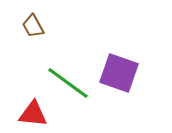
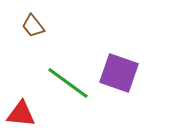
brown trapezoid: rotated 10 degrees counterclockwise
red triangle: moved 12 px left
